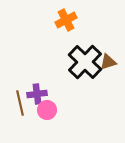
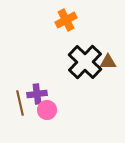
brown triangle: rotated 18 degrees clockwise
